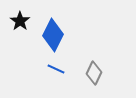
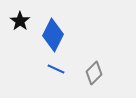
gray diamond: rotated 20 degrees clockwise
